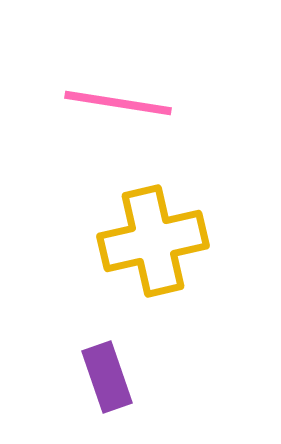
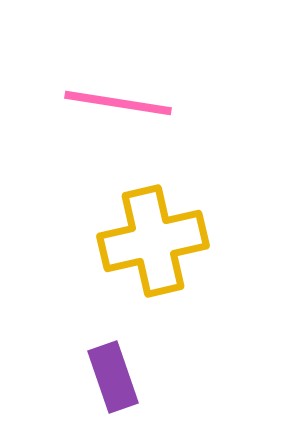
purple rectangle: moved 6 px right
